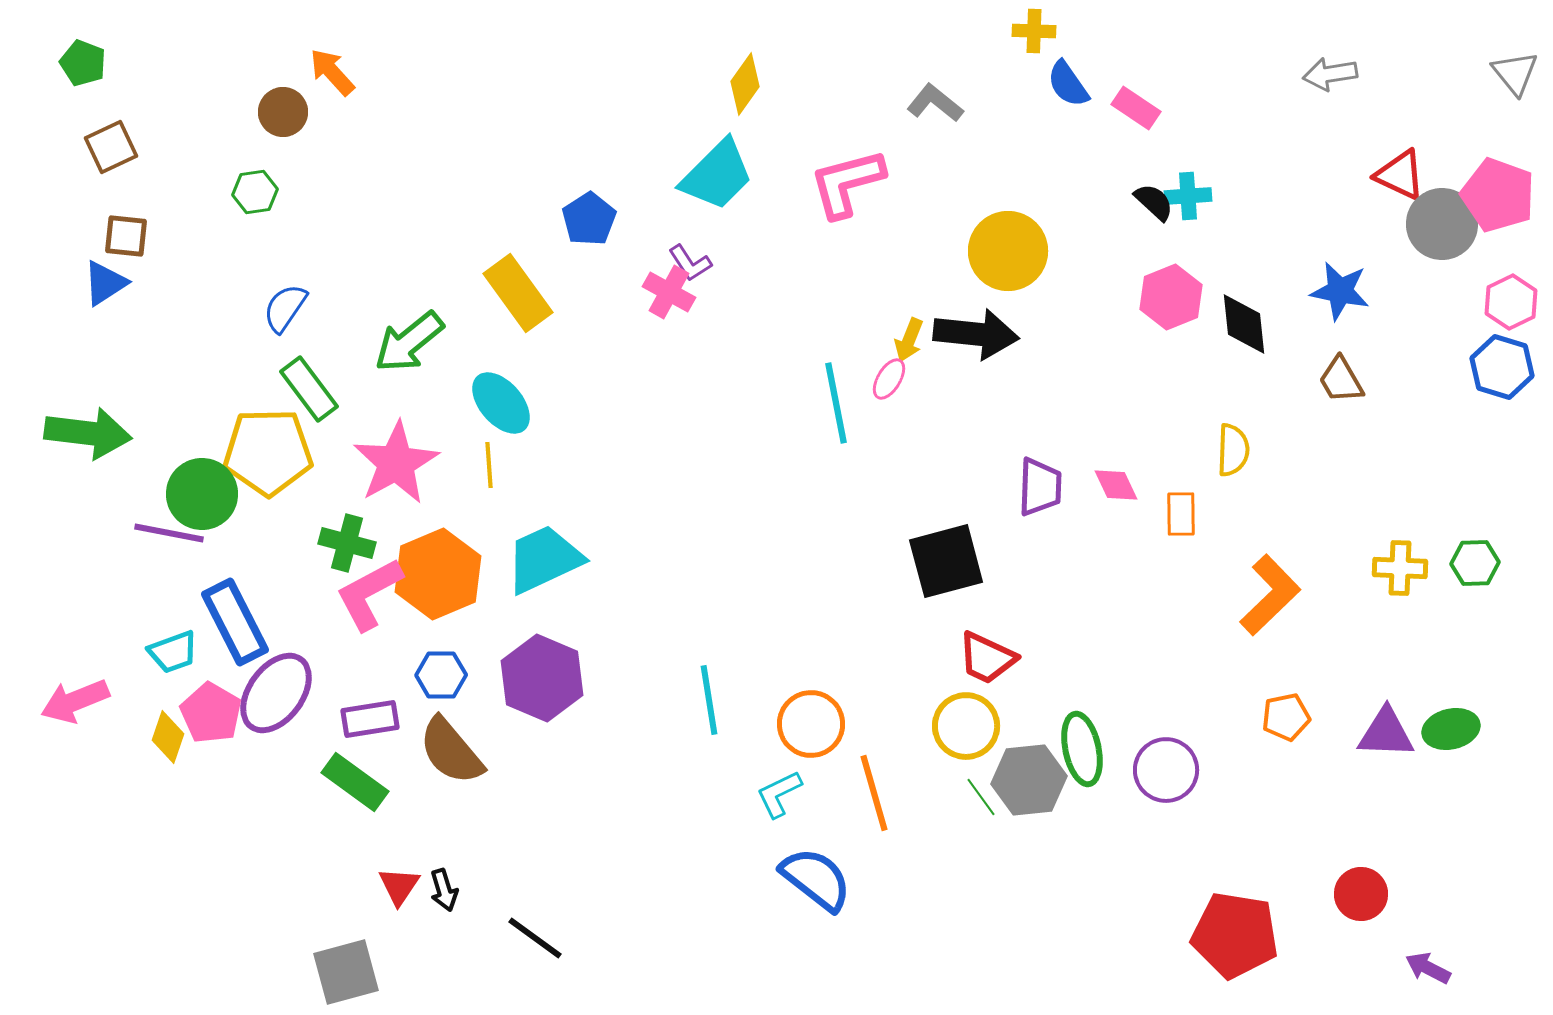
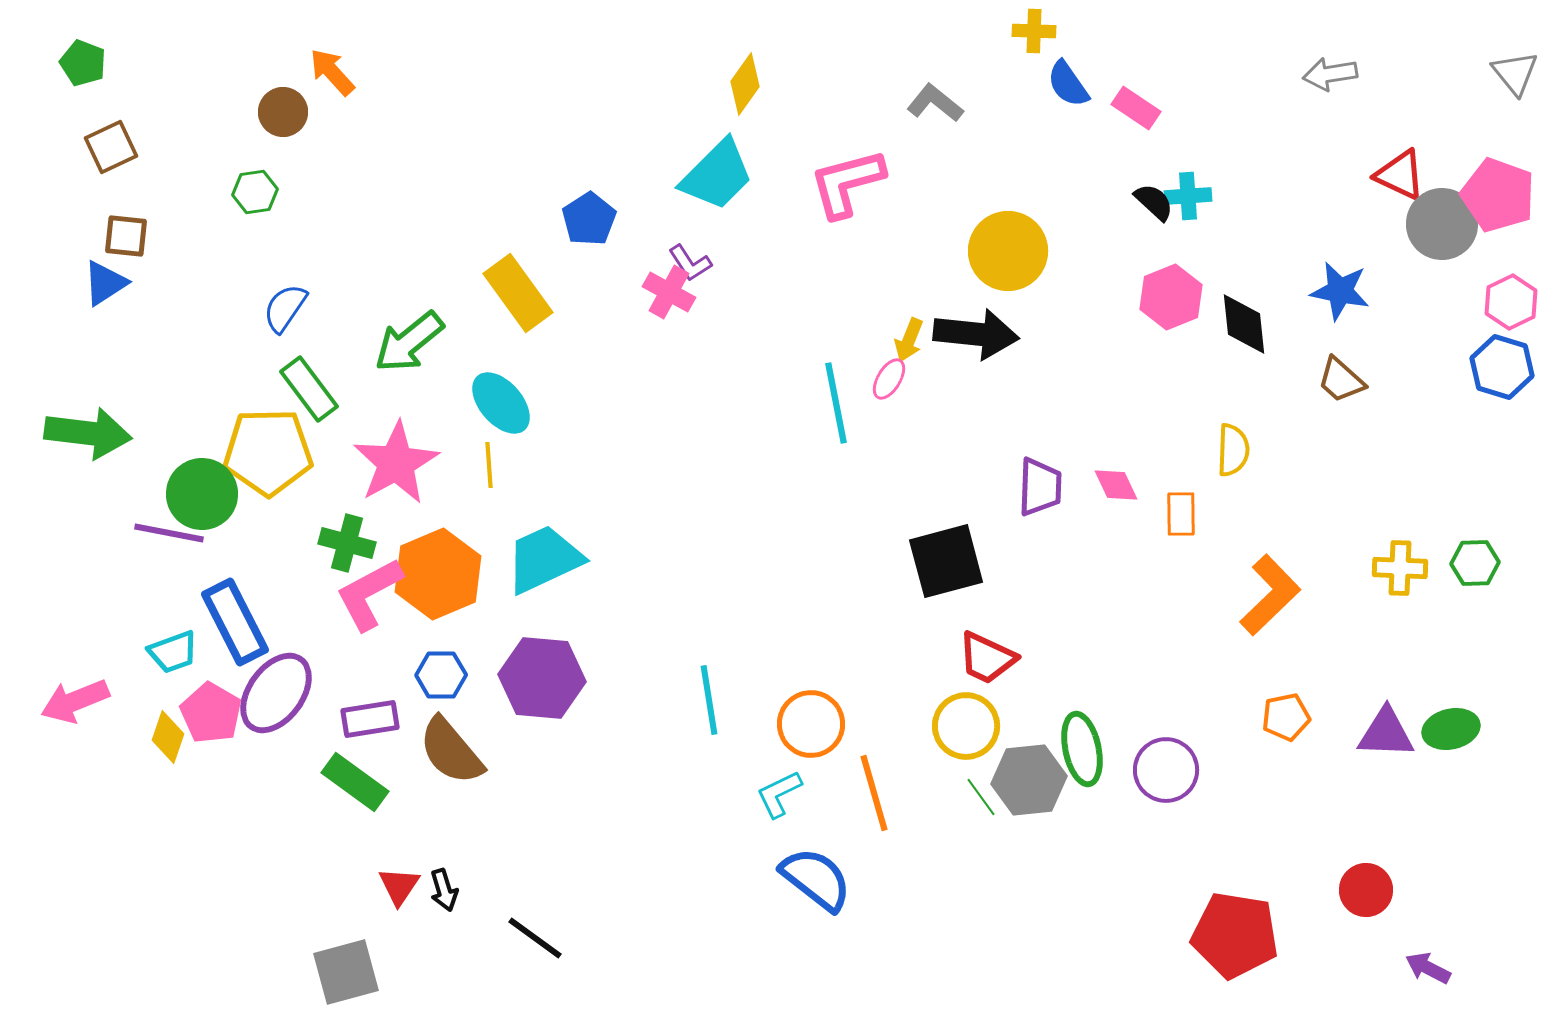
brown trapezoid at (1341, 380): rotated 18 degrees counterclockwise
purple hexagon at (542, 678): rotated 18 degrees counterclockwise
red circle at (1361, 894): moved 5 px right, 4 px up
